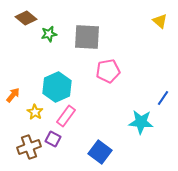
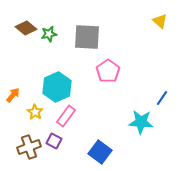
brown diamond: moved 10 px down
pink pentagon: rotated 25 degrees counterclockwise
blue line: moved 1 px left
purple square: moved 1 px right, 2 px down
